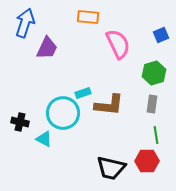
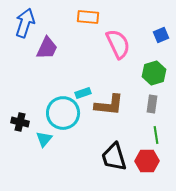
cyan triangle: rotated 42 degrees clockwise
black trapezoid: moved 3 px right, 11 px up; rotated 60 degrees clockwise
